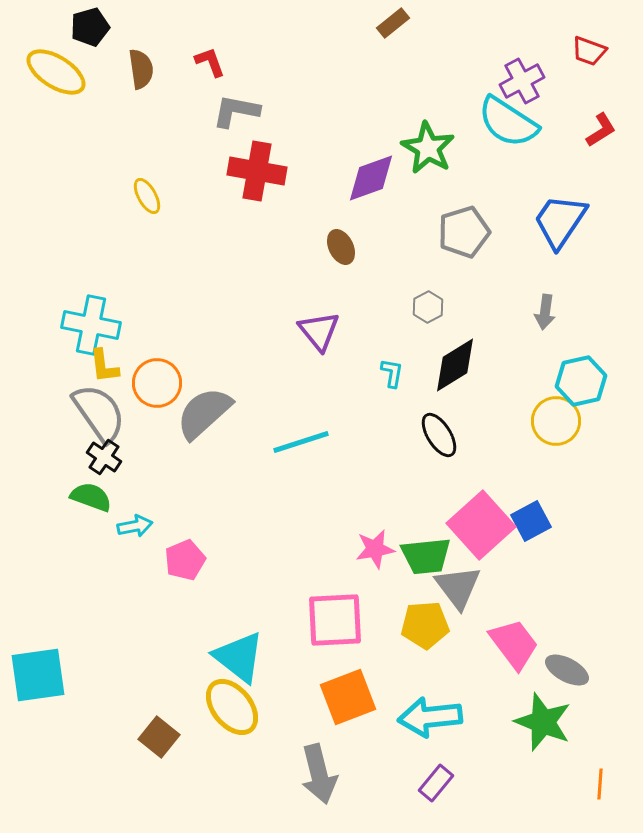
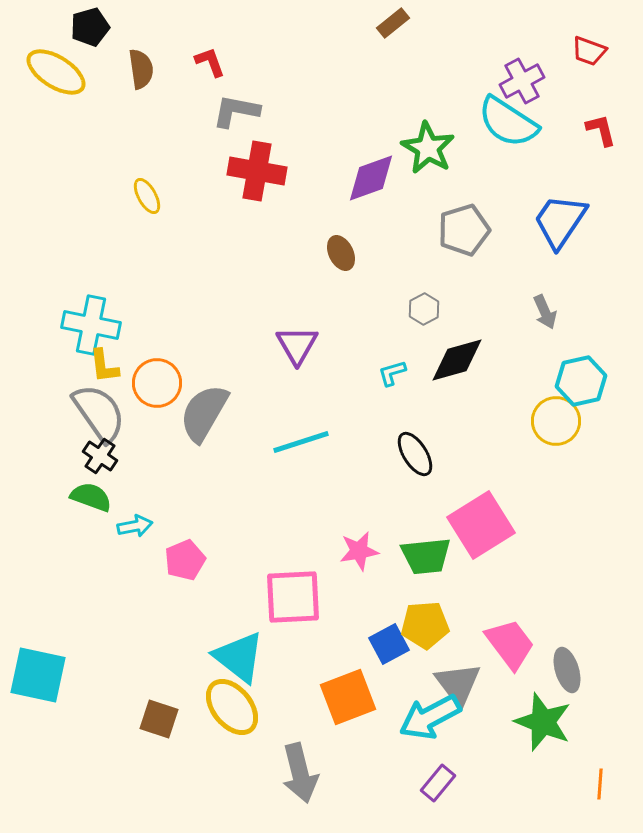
red L-shape at (601, 130): rotated 72 degrees counterclockwise
gray pentagon at (464, 232): moved 2 px up
brown ellipse at (341, 247): moved 6 px down
gray hexagon at (428, 307): moved 4 px left, 2 px down
gray arrow at (545, 312): rotated 32 degrees counterclockwise
purple triangle at (319, 331): moved 22 px left, 14 px down; rotated 9 degrees clockwise
black diamond at (455, 365): moved 2 px right, 5 px up; rotated 16 degrees clockwise
cyan L-shape at (392, 373): rotated 116 degrees counterclockwise
gray semicircle at (204, 413): rotated 18 degrees counterclockwise
black ellipse at (439, 435): moved 24 px left, 19 px down
black cross at (104, 457): moved 4 px left, 1 px up
blue square at (531, 521): moved 142 px left, 123 px down
pink square at (481, 525): rotated 10 degrees clockwise
pink star at (375, 549): moved 16 px left, 2 px down
gray triangle at (458, 587): moved 97 px down
pink square at (335, 620): moved 42 px left, 23 px up
pink trapezoid at (514, 644): moved 4 px left
gray ellipse at (567, 670): rotated 45 degrees clockwise
cyan square at (38, 675): rotated 20 degrees clockwise
cyan arrow at (430, 717): rotated 22 degrees counterclockwise
brown square at (159, 737): moved 18 px up; rotated 21 degrees counterclockwise
gray arrow at (319, 774): moved 19 px left, 1 px up
purple rectangle at (436, 783): moved 2 px right
